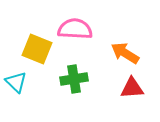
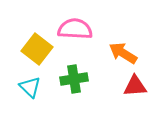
yellow square: rotated 16 degrees clockwise
orange arrow: moved 2 px left
cyan triangle: moved 14 px right, 5 px down
red triangle: moved 3 px right, 2 px up
